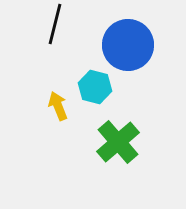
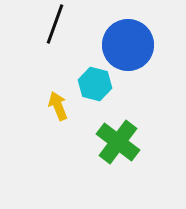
black line: rotated 6 degrees clockwise
cyan hexagon: moved 3 px up
green cross: rotated 12 degrees counterclockwise
